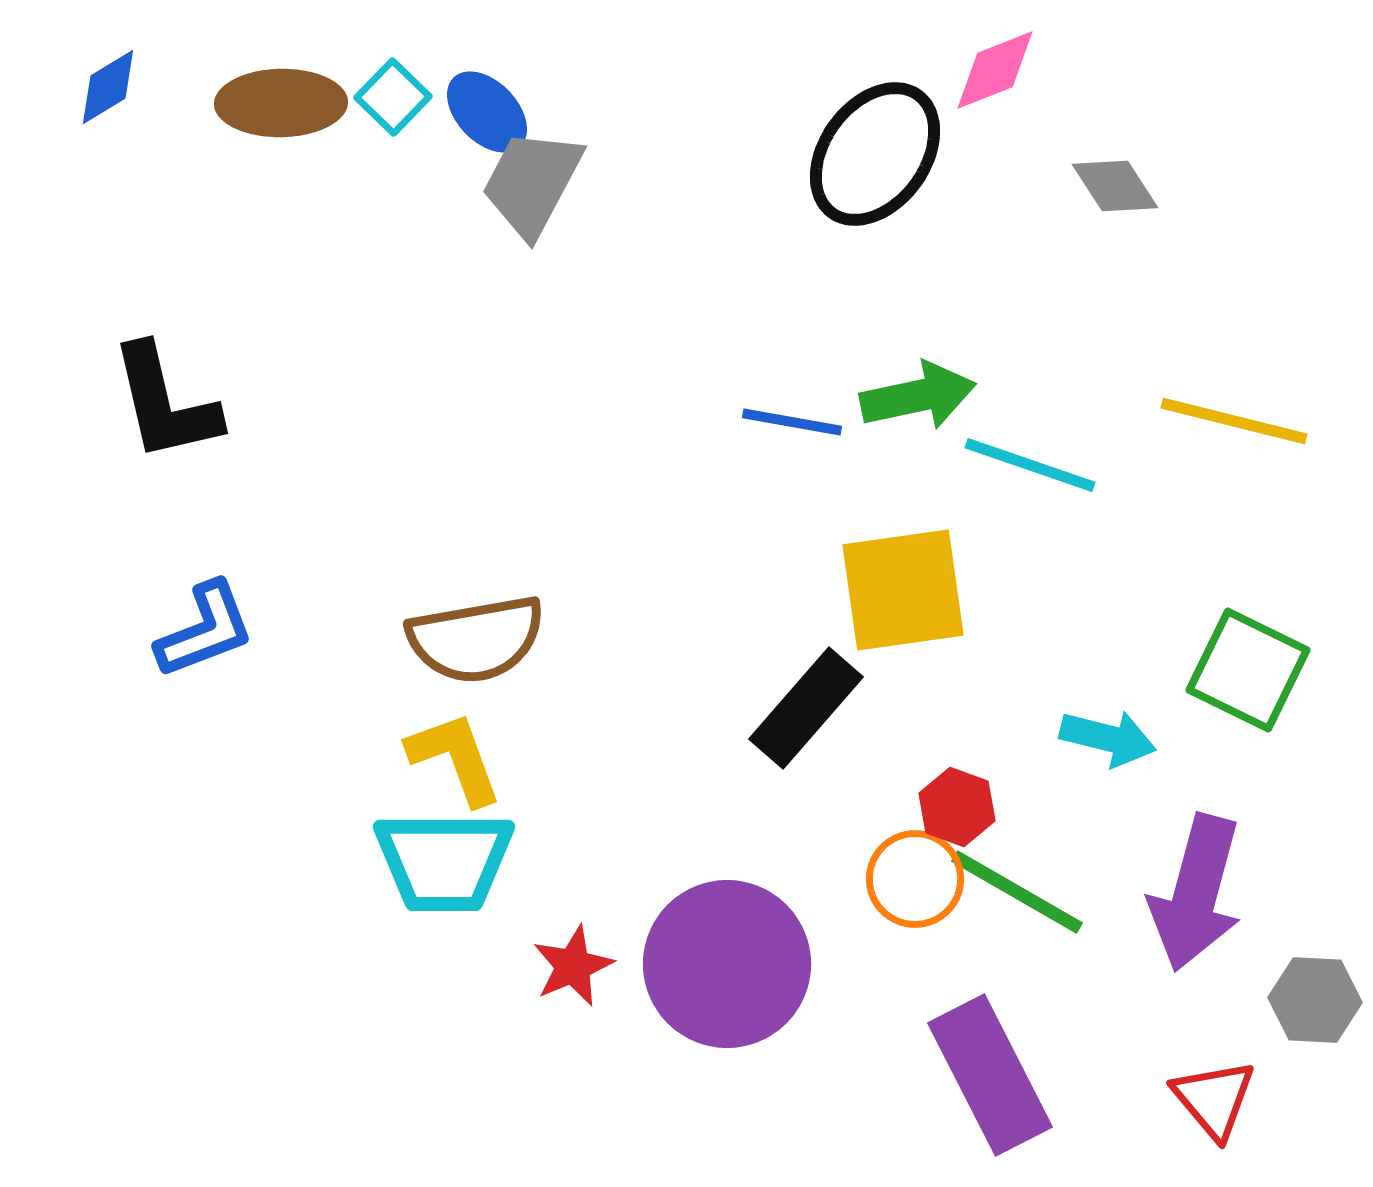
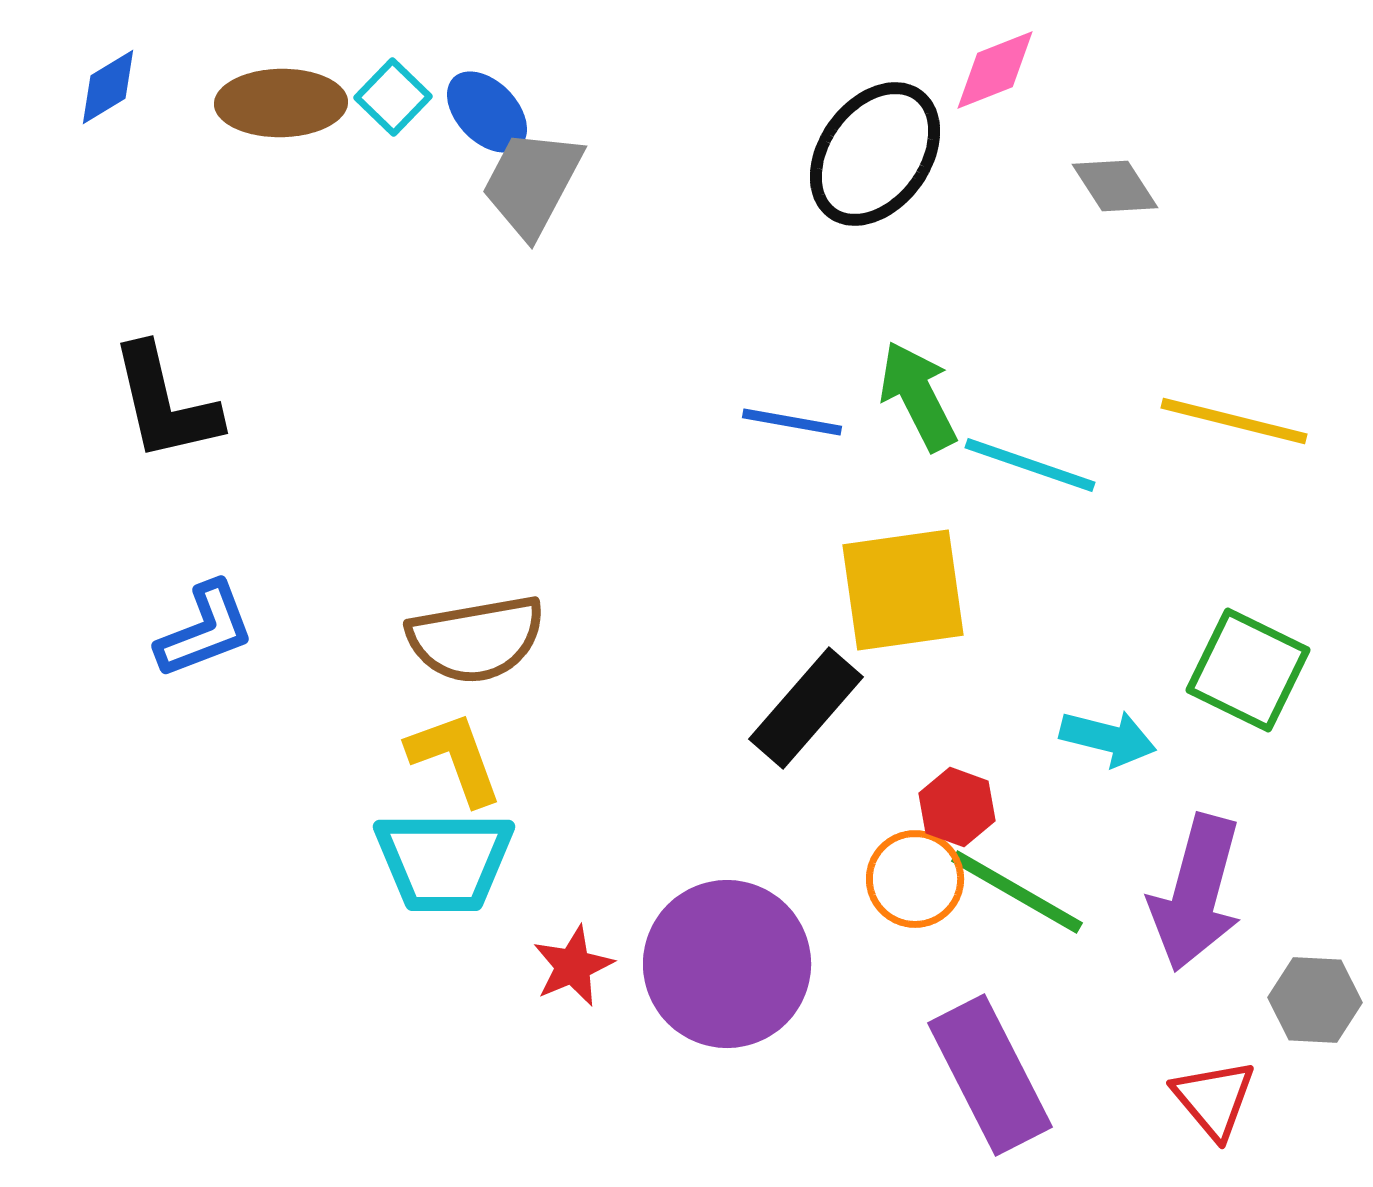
green arrow: rotated 105 degrees counterclockwise
